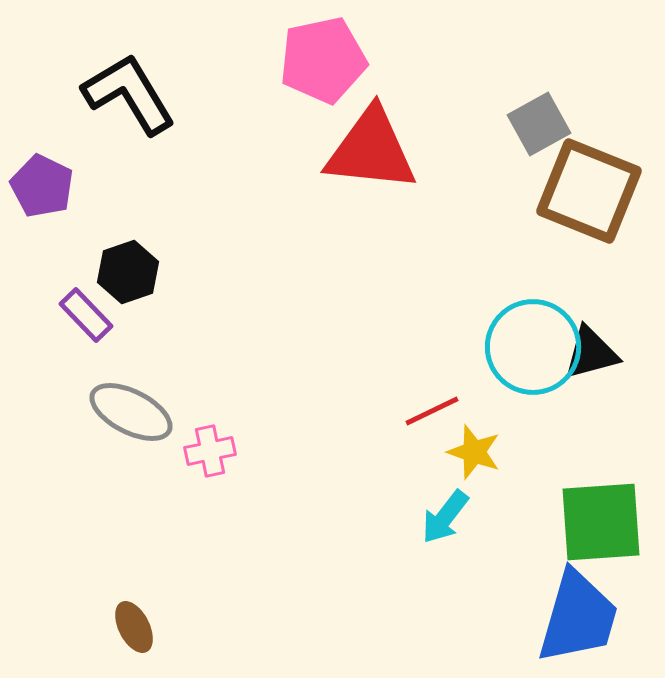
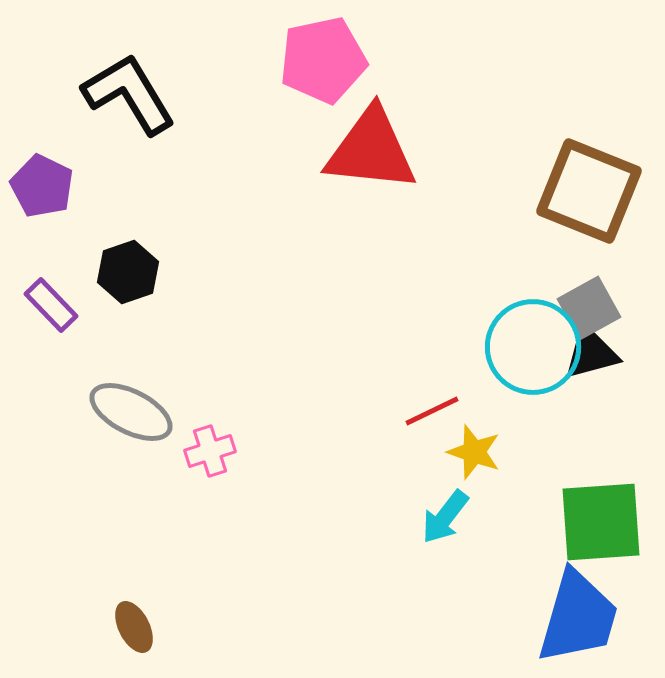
gray square: moved 50 px right, 184 px down
purple rectangle: moved 35 px left, 10 px up
pink cross: rotated 6 degrees counterclockwise
